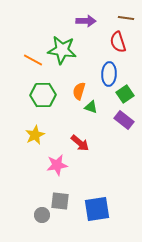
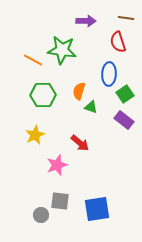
pink star: rotated 10 degrees counterclockwise
gray circle: moved 1 px left
